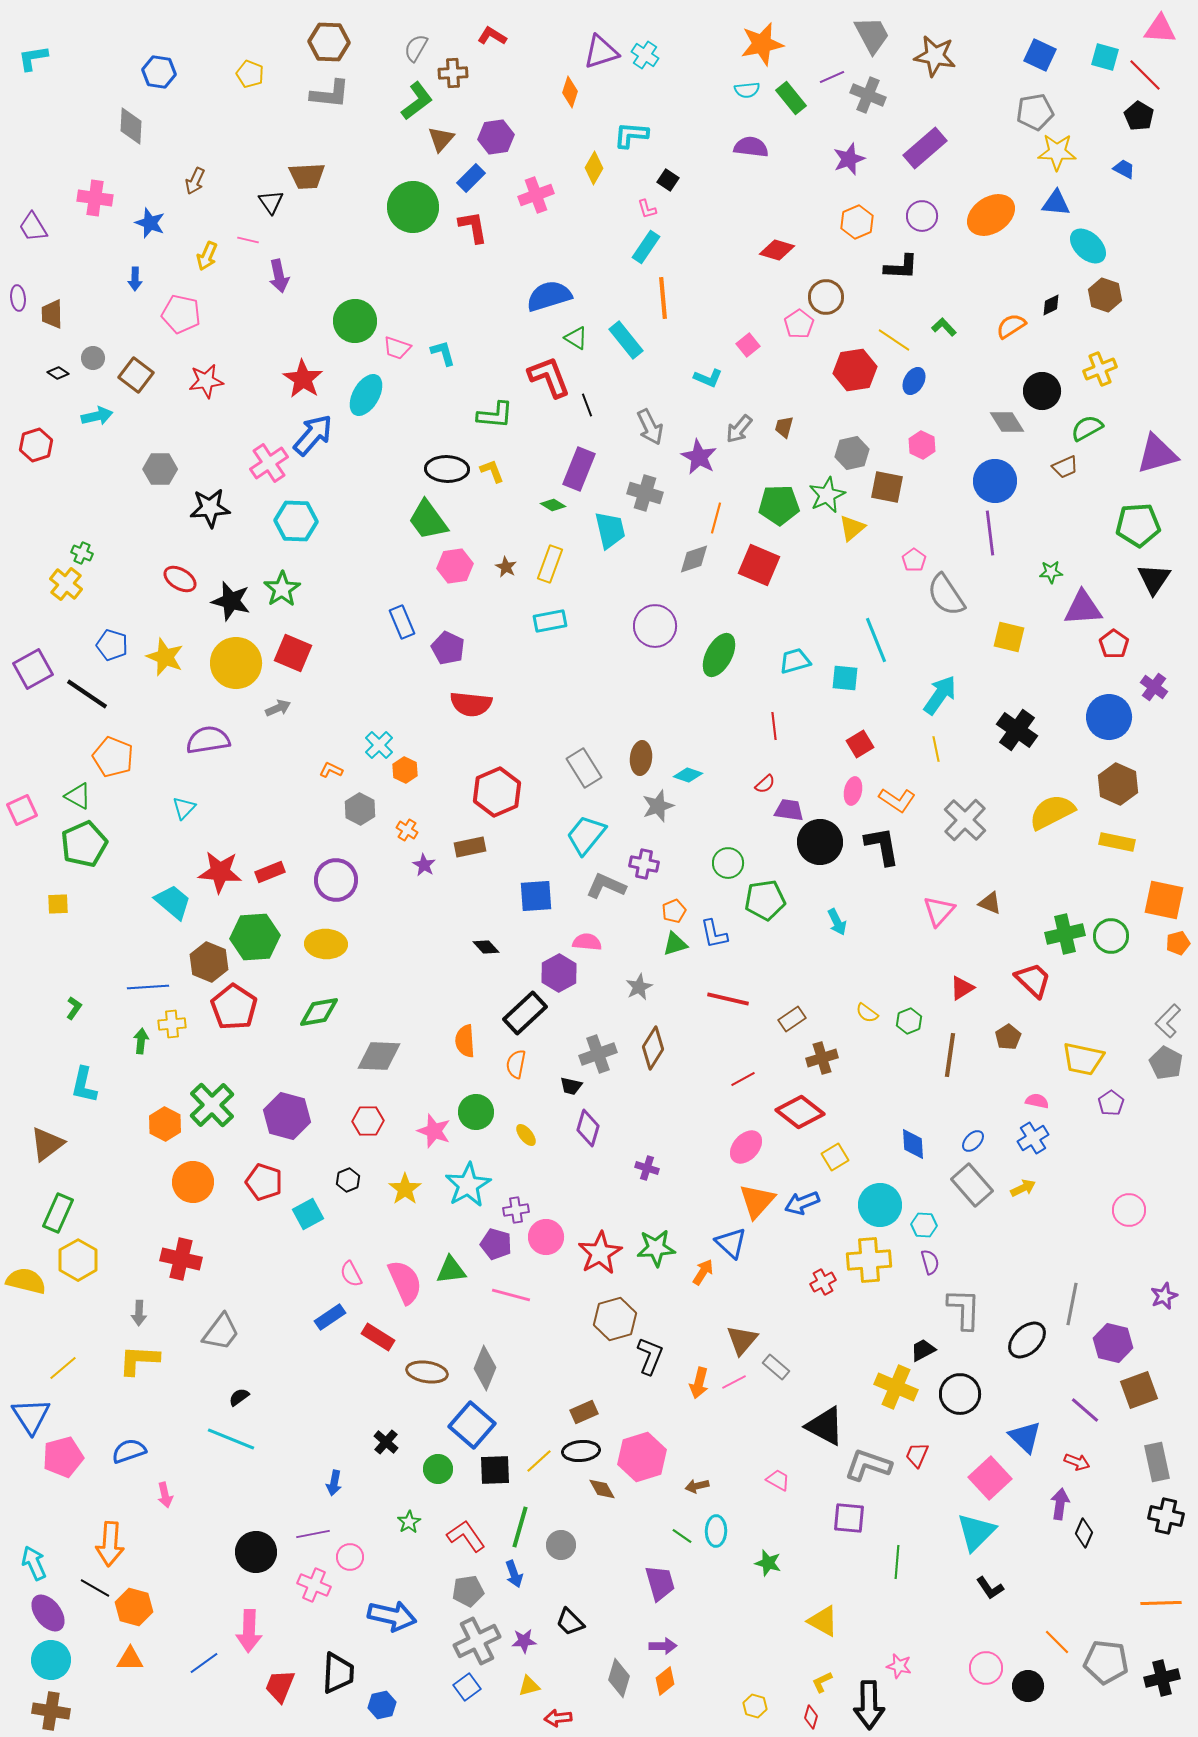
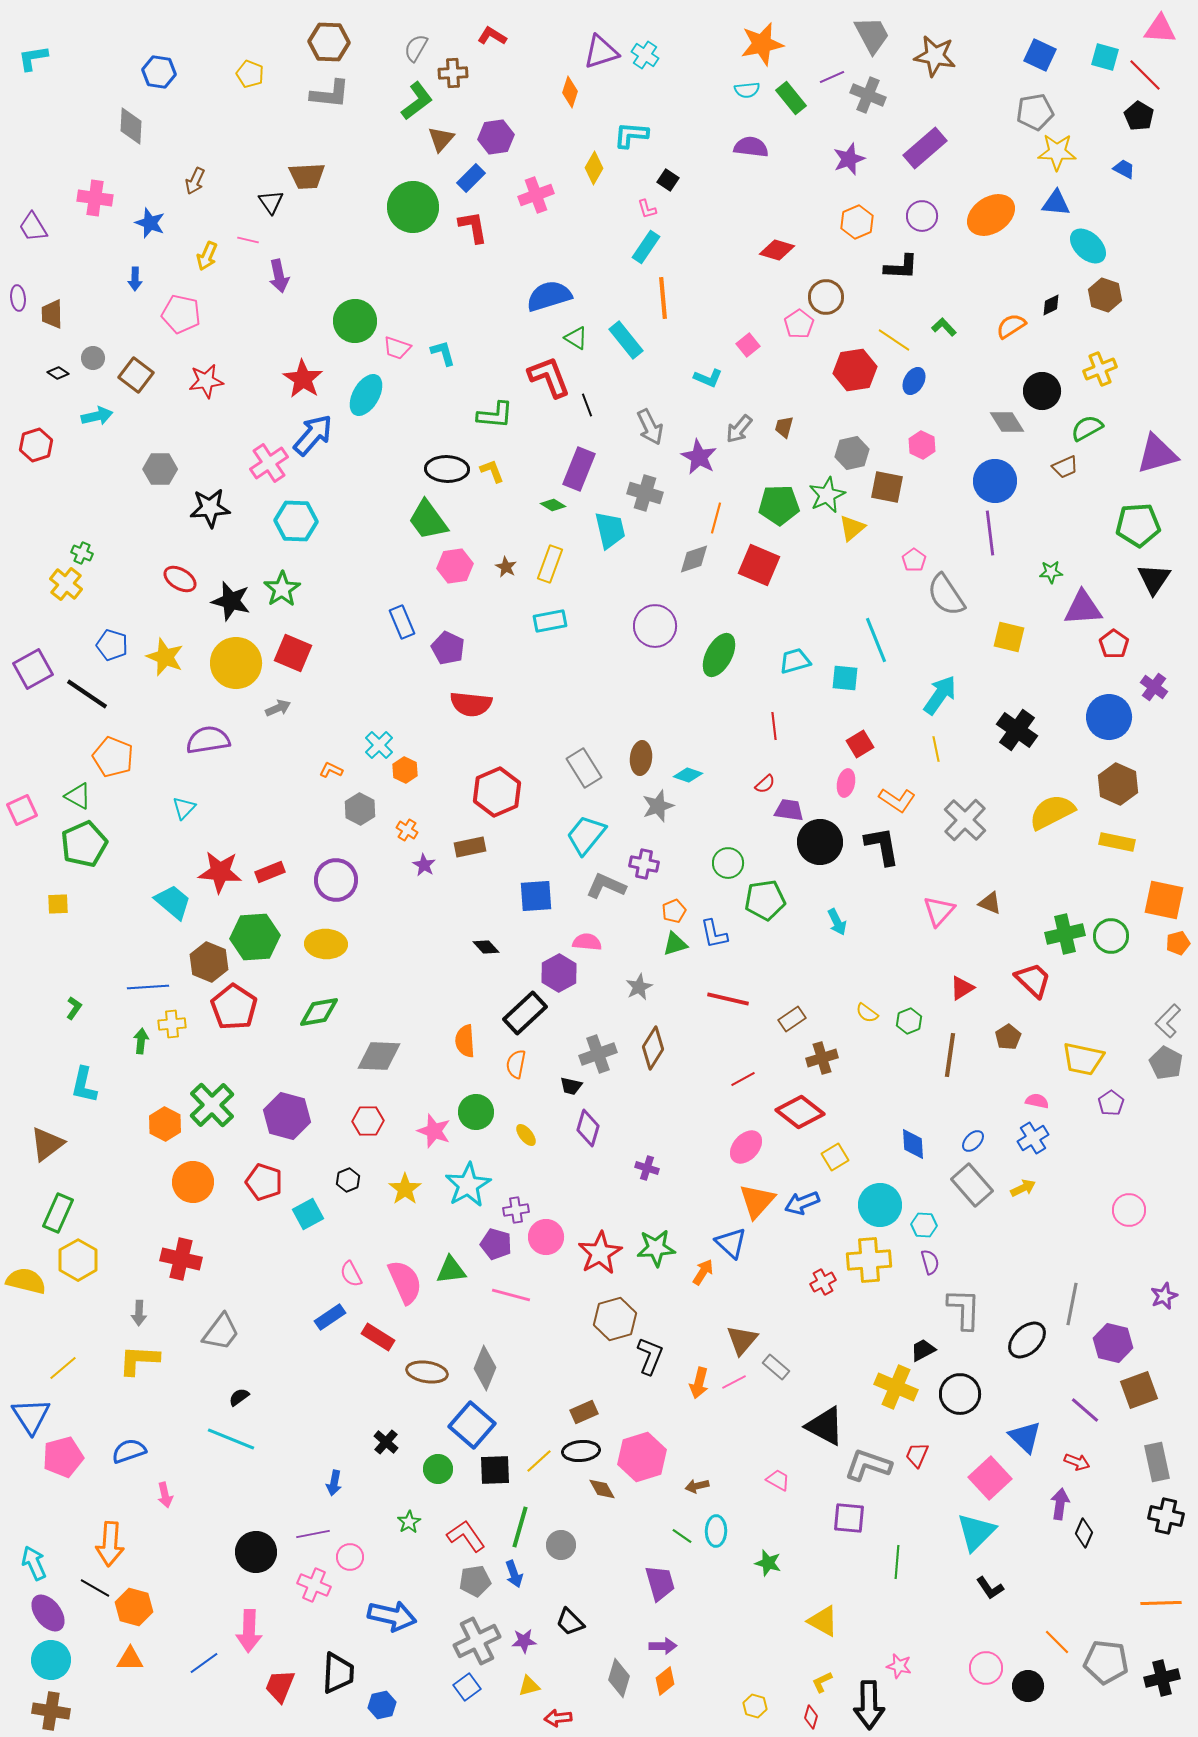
pink ellipse at (853, 791): moved 7 px left, 8 px up
gray pentagon at (468, 1591): moved 7 px right, 10 px up
